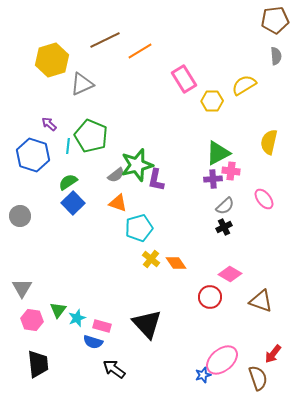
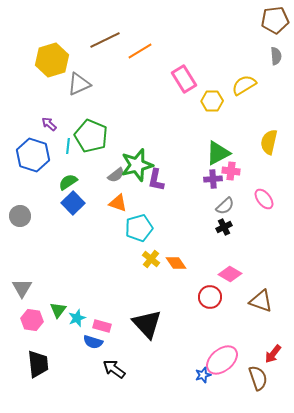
gray triangle at (82, 84): moved 3 px left
